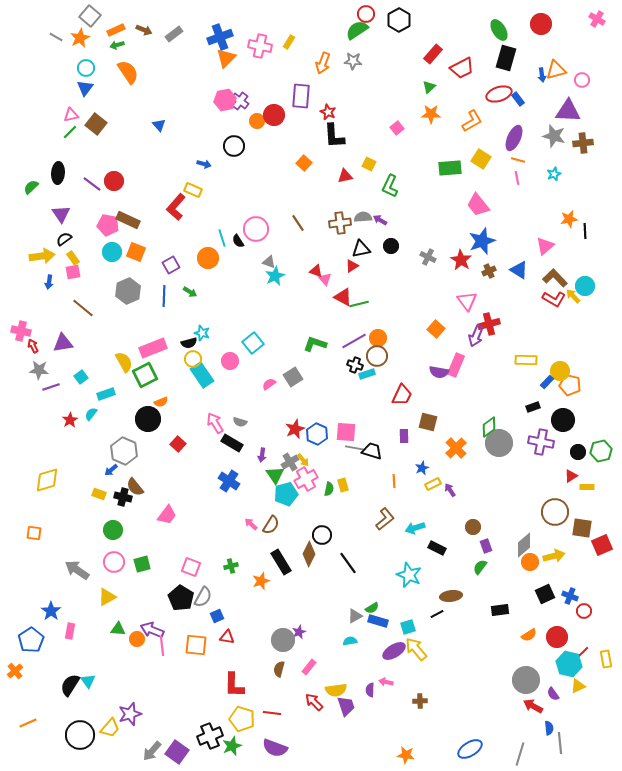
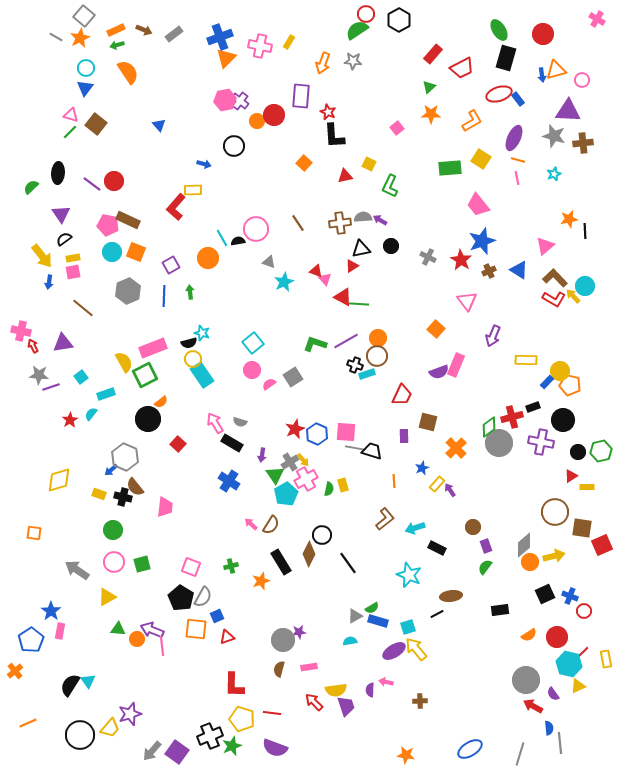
gray square at (90, 16): moved 6 px left
red circle at (541, 24): moved 2 px right, 10 px down
pink triangle at (71, 115): rotated 28 degrees clockwise
yellow rectangle at (193, 190): rotated 24 degrees counterclockwise
cyan line at (222, 238): rotated 12 degrees counterclockwise
black semicircle at (238, 241): rotated 112 degrees clockwise
yellow arrow at (42, 256): rotated 60 degrees clockwise
yellow rectangle at (73, 258): rotated 64 degrees counterclockwise
cyan star at (275, 276): moved 9 px right, 6 px down
green arrow at (190, 292): rotated 128 degrees counterclockwise
green line at (359, 304): rotated 18 degrees clockwise
red cross at (489, 324): moved 23 px right, 93 px down
purple arrow at (476, 336): moved 17 px right
purple line at (354, 341): moved 8 px left
pink circle at (230, 361): moved 22 px right, 9 px down
gray star at (39, 370): moved 5 px down
purple semicircle at (439, 372): rotated 30 degrees counterclockwise
orange semicircle at (161, 402): rotated 16 degrees counterclockwise
gray hexagon at (124, 451): moved 1 px right, 6 px down
yellow diamond at (47, 480): moved 12 px right
yellow rectangle at (433, 484): moved 4 px right; rotated 21 degrees counterclockwise
cyan pentagon at (286, 494): rotated 15 degrees counterclockwise
pink trapezoid at (167, 515): moved 2 px left, 8 px up; rotated 30 degrees counterclockwise
green semicircle at (480, 567): moved 5 px right
pink rectangle at (70, 631): moved 10 px left
purple star at (299, 632): rotated 16 degrees clockwise
red triangle at (227, 637): rotated 28 degrees counterclockwise
orange square at (196, 645): moved 16 px up
pink rectangle at (309, 667): rotated 42 degrees clockwise
